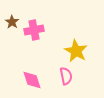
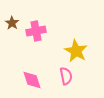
brown star: moved 1 px down
pink cross: moved 2 px right, 1 px down
